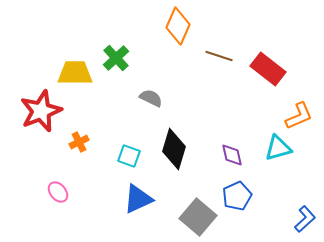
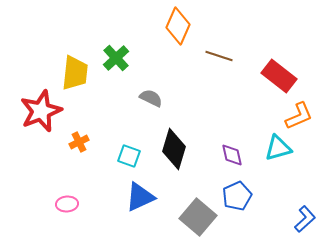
red rectangle: moved 11 px right, 7 px down
yellow trapezoid: rotated 96 degrees clockwise
pink ellipse: moved 9 px right, 12 px down; rotated 55 degrees counterclockwise
blue triangle: moved 2 px right, 2 px up
